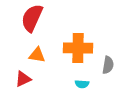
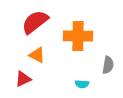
red semicircle: moved 3 px right, 4 px down; rotated 28 degrees clockwise
orange cross: moved 12 px up
orange triangle: rotated 18 degrees clockwise
